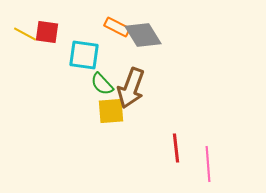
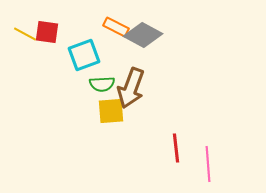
orange rectangle: moved 1 px left
gray diamond: rotated 30 degrees counterclockwise
cyan square: rotated 28 degrees counterclockwise
green semicircle: rotated 50 degrees counterclockwise
